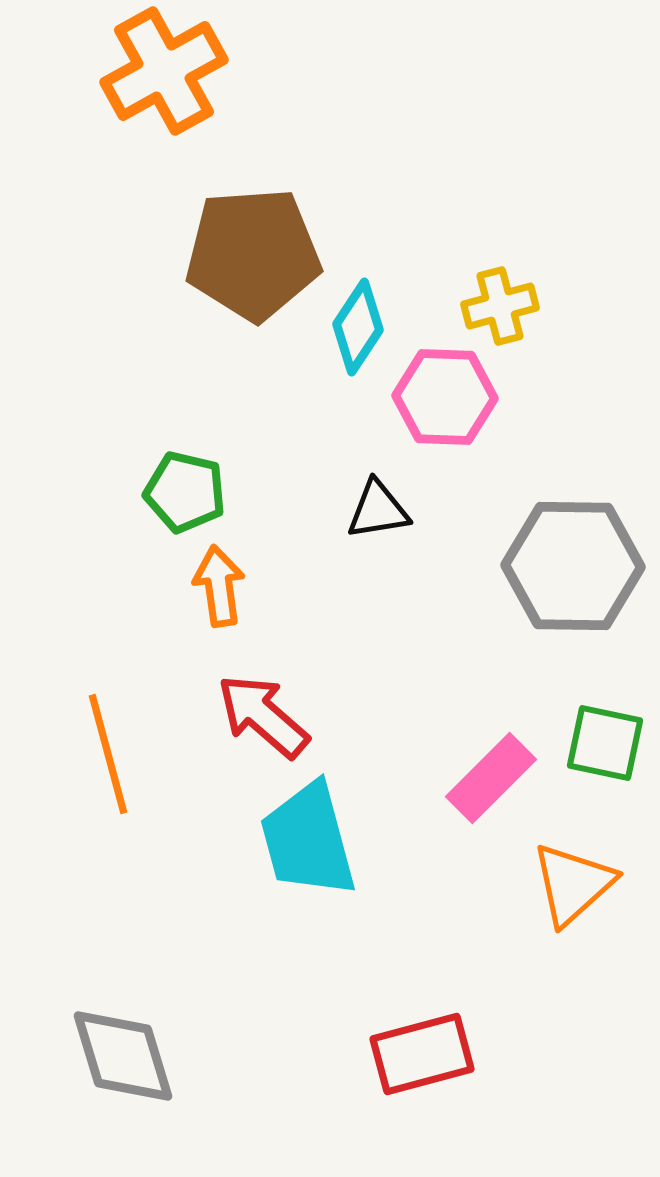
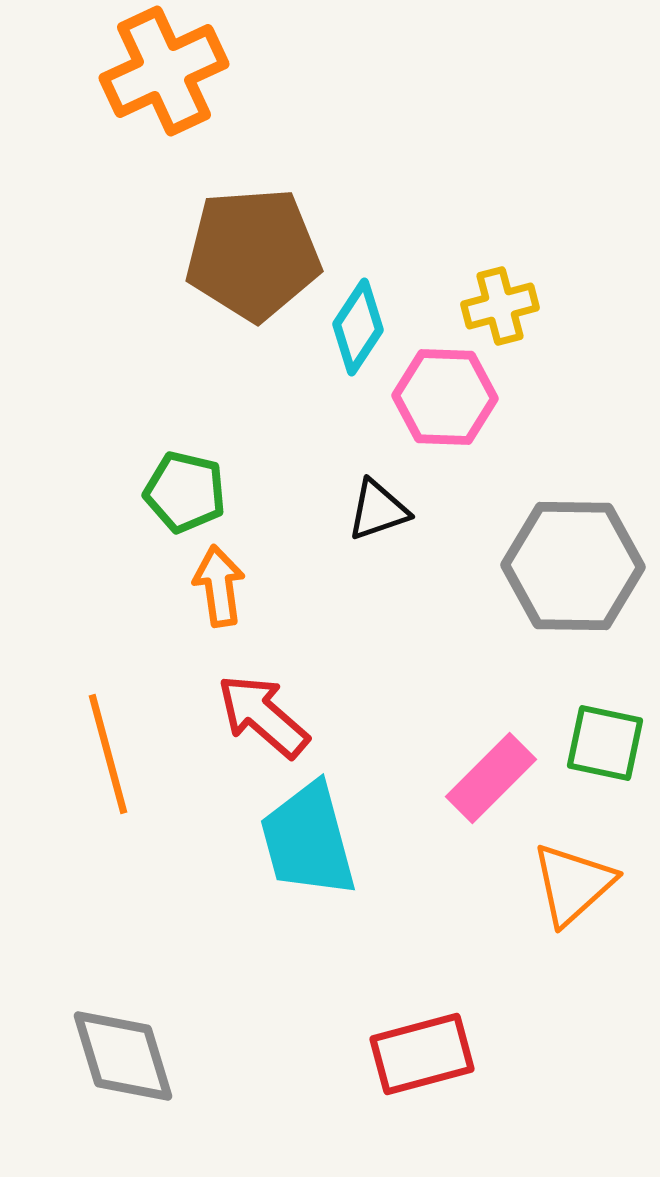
orange cross: rotated 4 degrees clockwise
black triangle: rotated 10 degrees counterclockwise
